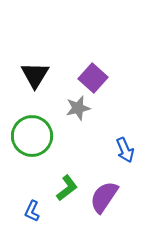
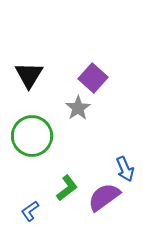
black triangle: moved 6 px left
gray star: rotated 20 degrees counterclockwise
blue arrow: moved 19 px down
purple semicircle: rotated 20 degrees clockwise
blue L-shape: moved 2 px left; rotated 30 degrees clockwise
